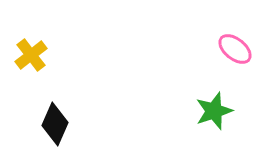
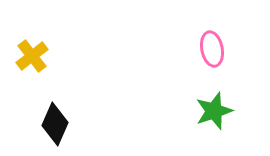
pink ellipse: moved 23 px left; rotated 40 degrees clockwise
yellow cross: moved 1 px right, 1 px down
